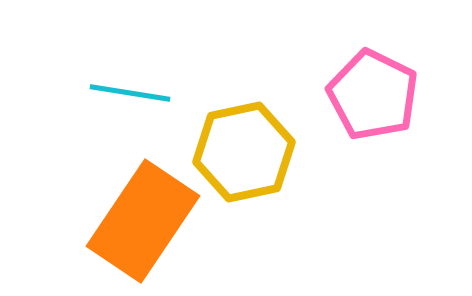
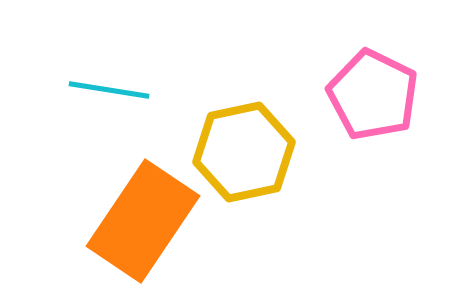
cyan line: moved 21 px left, 3 px up
